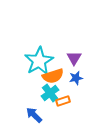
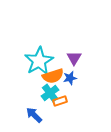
blue star: moved 6 px left
orange rectangle: moved 3 px left
